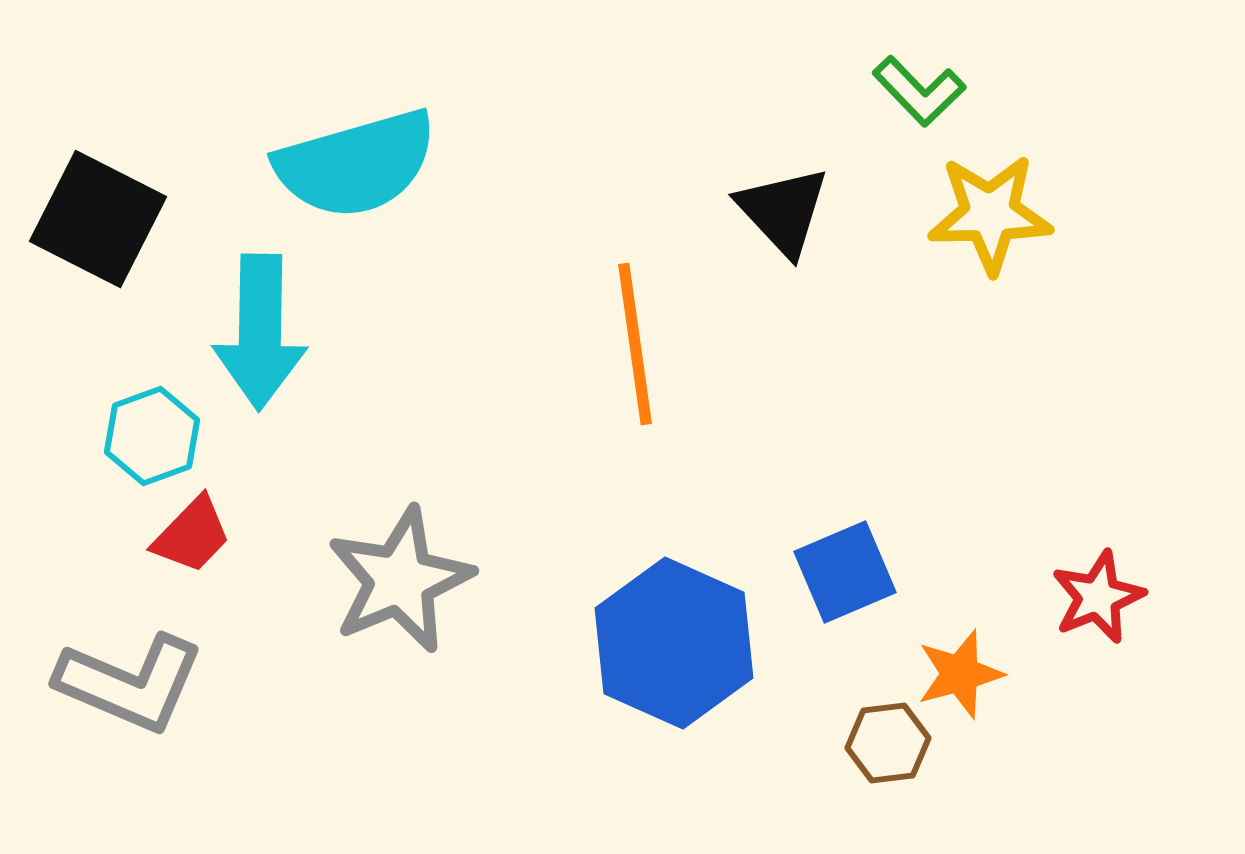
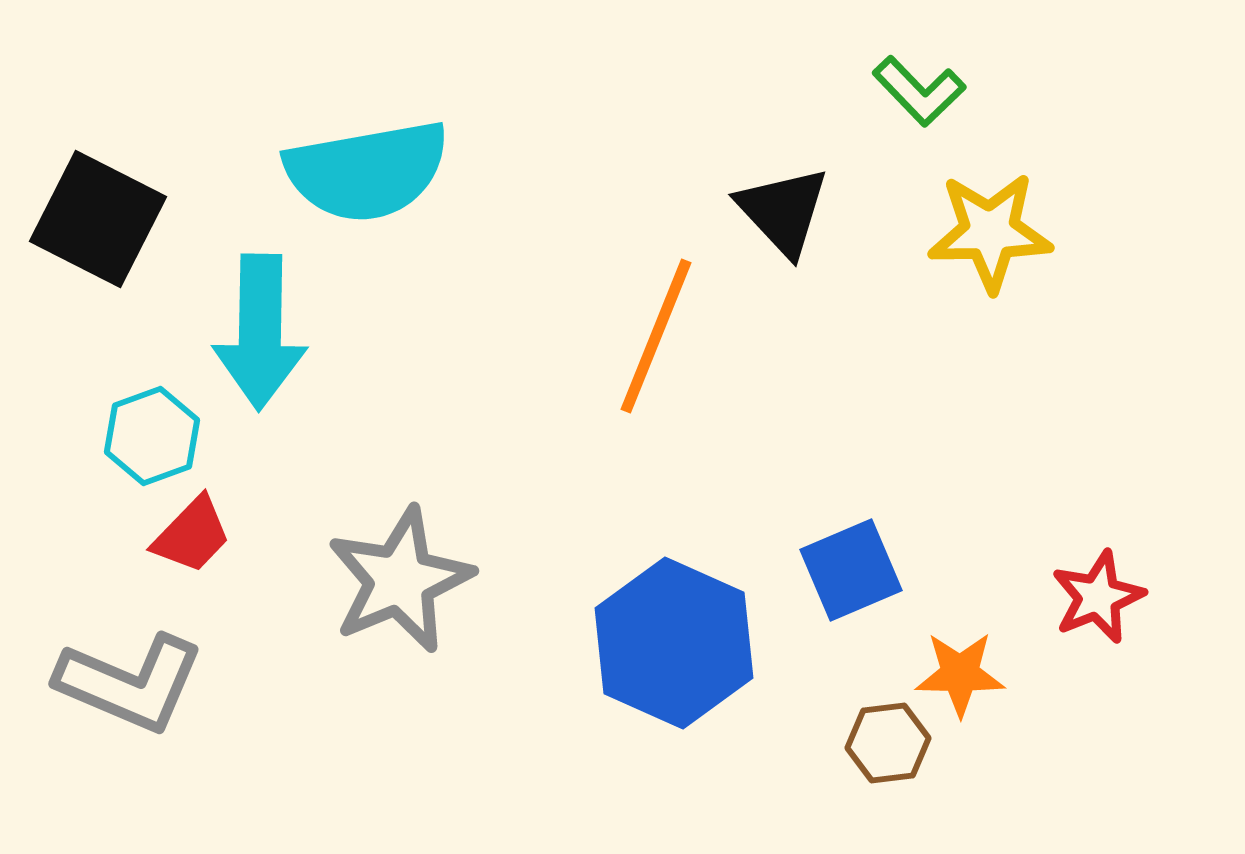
cyan semicircle: moved 11 px right, 7 px down; rotated 6 degrees clockwise
yellow star: moved 18 px down
orange line: moved 21 px right, 8 px up; rotated 30 degrees clockwise
blue square: moved 6 px right, 2 px up
orange star: rotated 16 degrees clockwise
